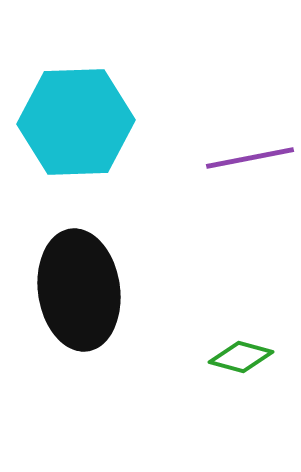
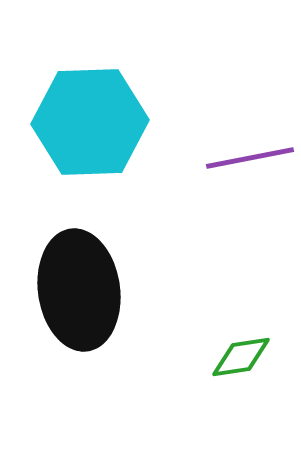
cyan hexagon: moved 14 px right
green diamond: rotated 24 degrees counterclockwise
